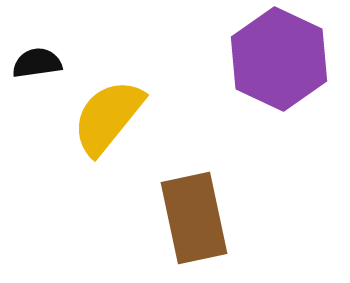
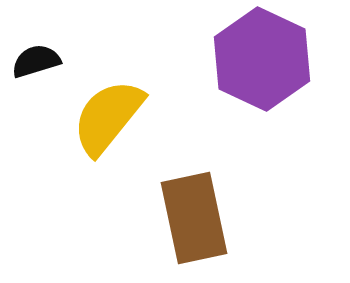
purple hexagon: moved 17 px left
black semicircle: moved 1 px left, 2 px up; rotated 9 degrees counterclockwise
